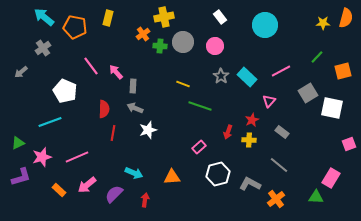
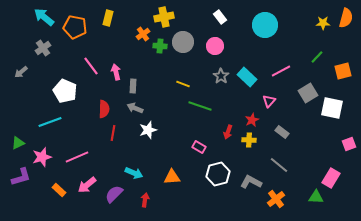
pink arrow at (116, 72): rotated 28 degrees clockwise
pink rectangle at (199, 147): rotated 72 degrees clockwise
gray L-shape at (250, 184): moved 1 px right, 2 px up
